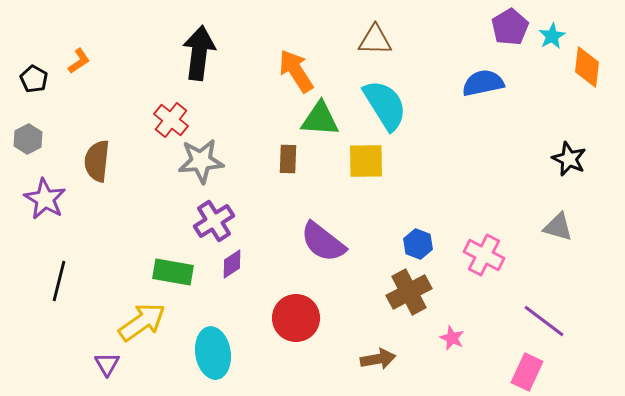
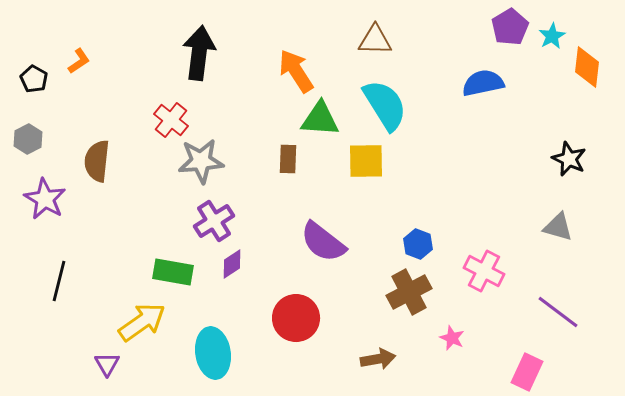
pink cross: moved 16 px down
purple line: moved 14 px right, 9 px up
